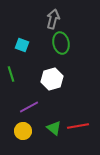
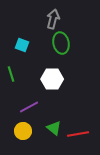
white hexagon: rotated 15 degrees clockwise
red line: moved 8 px down
